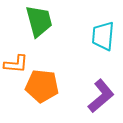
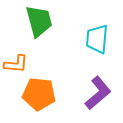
cyan trapezoid: moved 6 px left, 3 px down
orange pentagon: moved 3 px left, 8 px down
purple L-shape: moved 3 px left, 3 px up
